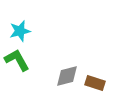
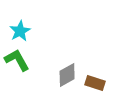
cyan star: rotated 15 degrees counterclockwise
gray diamond: moved 1 px up; rotated 15 degrees counterclockwise
